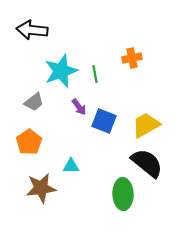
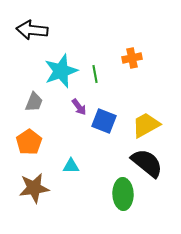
gray trapezoid: rotated 30 degrees counterclockwise
brown star: moved 7 px left
